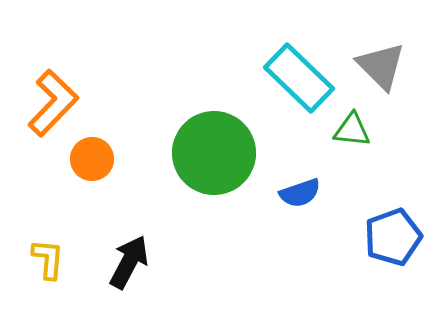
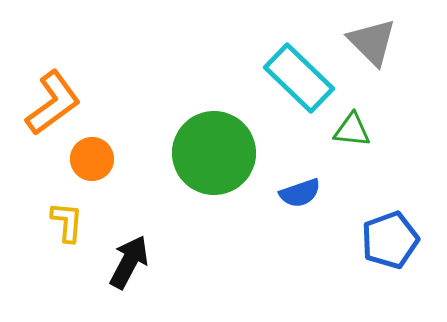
gray triangle: moved 9 px left, 24 px up
orange L-shape: rotated 10 degrees clockwise
blue pentagon: moved 3 px left, 3 px down
yellow L-shape: moved 19 px right, 37 px up
